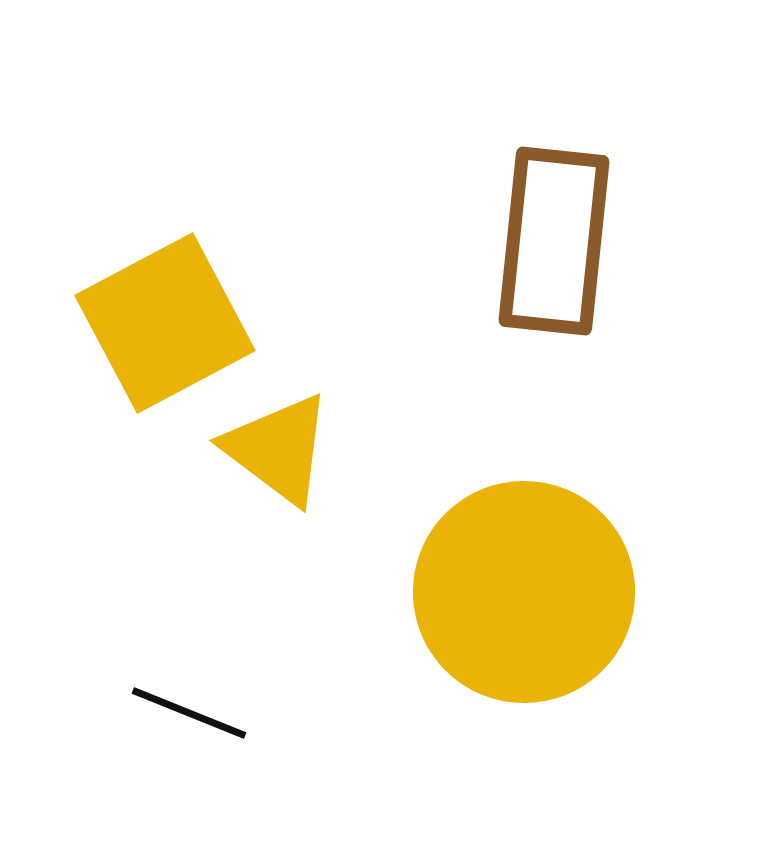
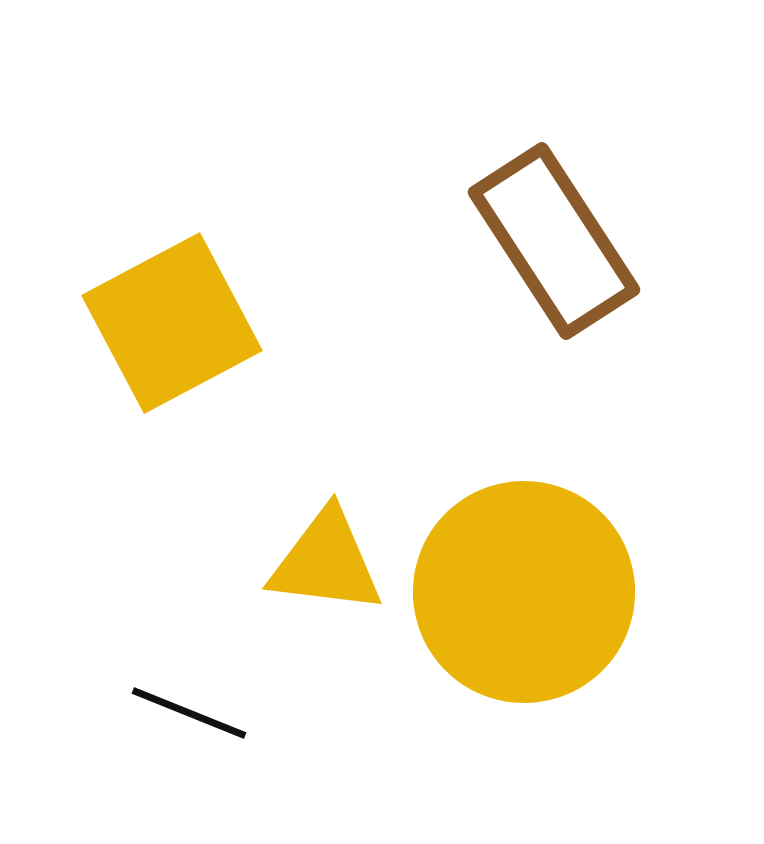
brown rectangle: rotated 39 degrees counterclockwise
yellow square: moved 7 px right
yellow triangle: moved 48 px right, 113 px down; rotated 30 degrees counterclockwise
